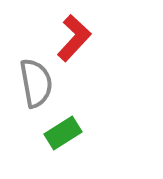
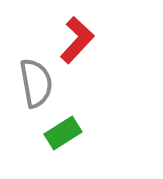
red L-shape: moved 3 px right, 2 px down
